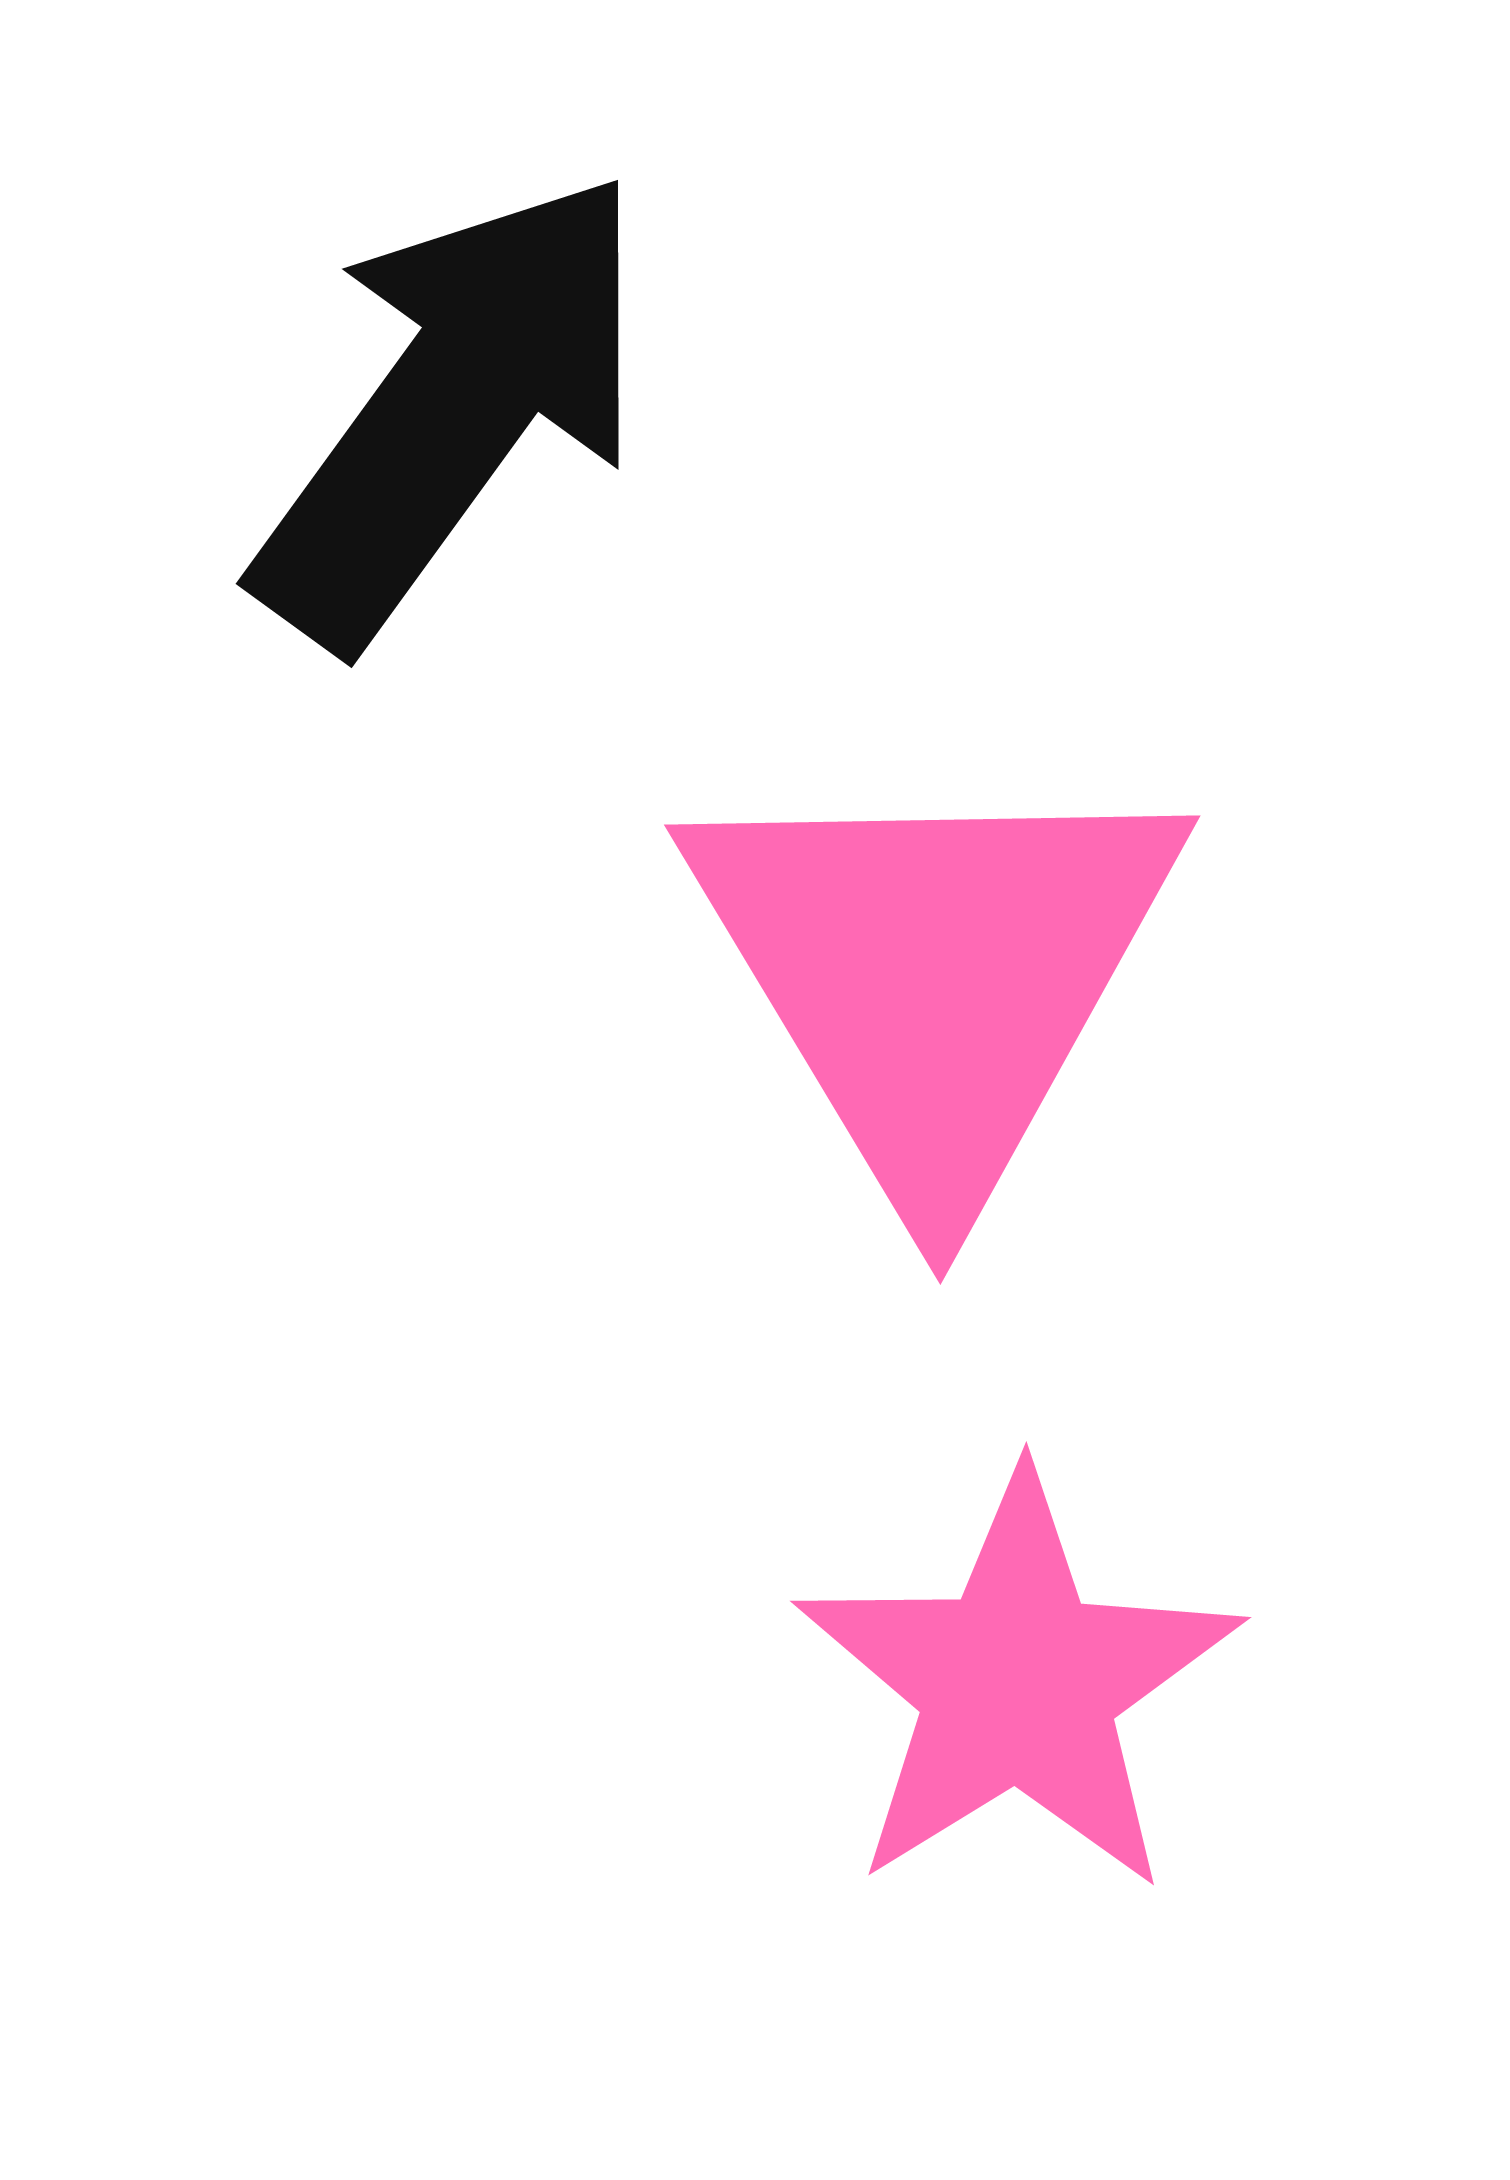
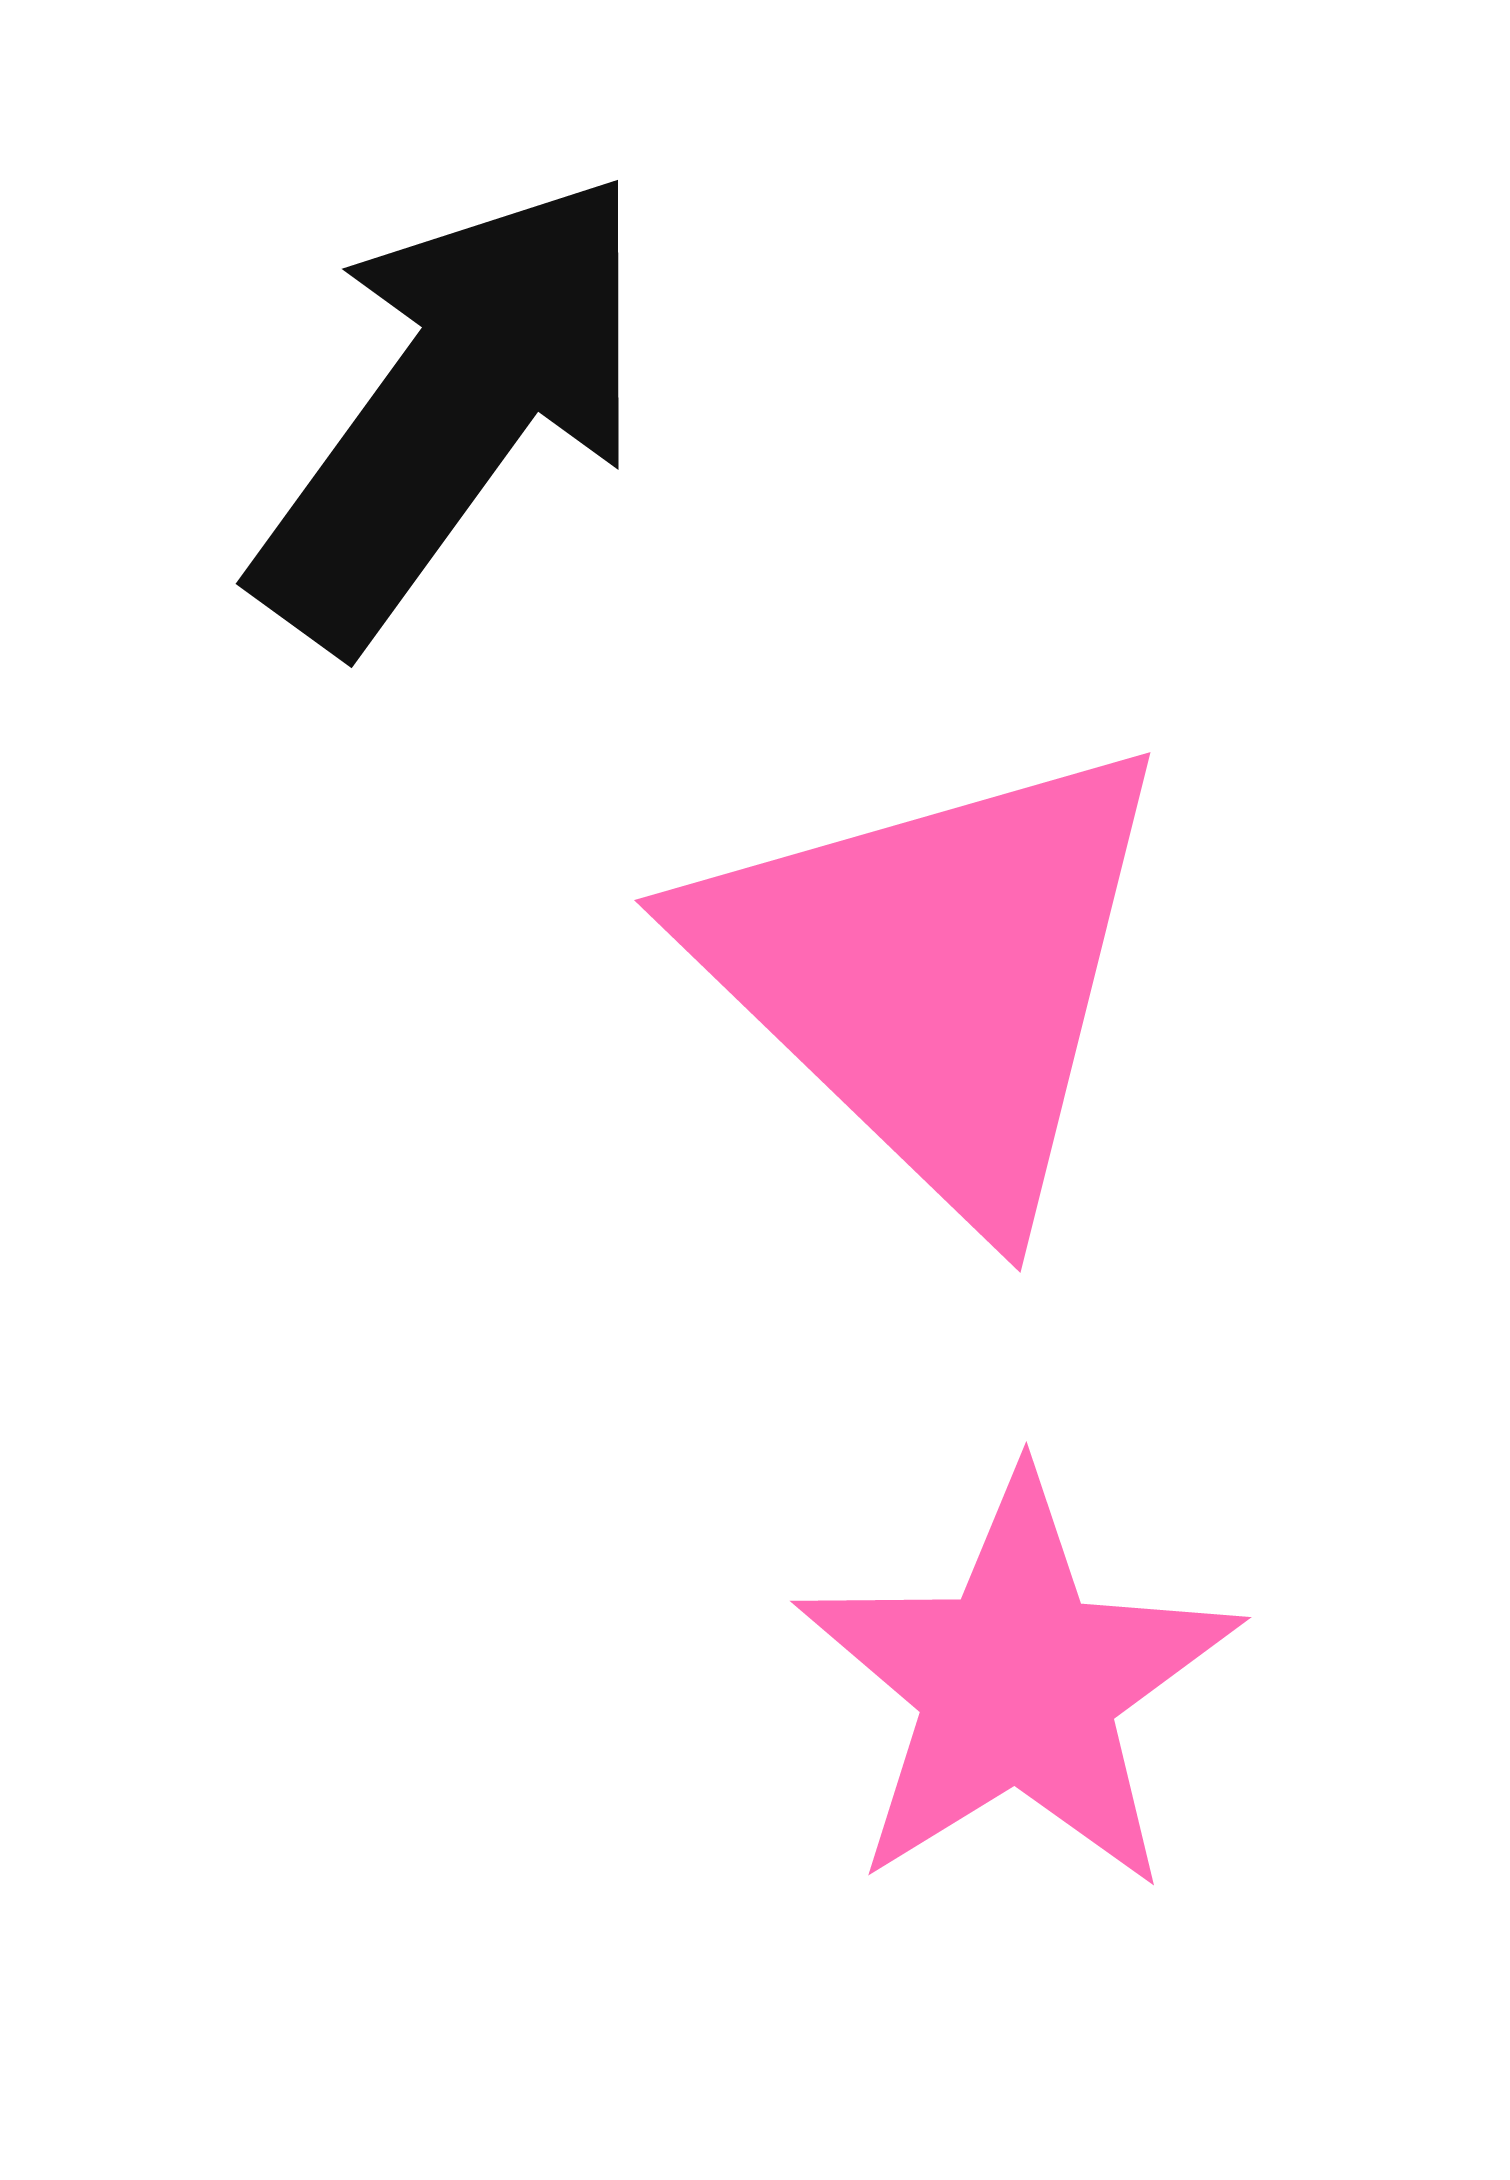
pink triangle: rotated 15 degrees counterclockwise
